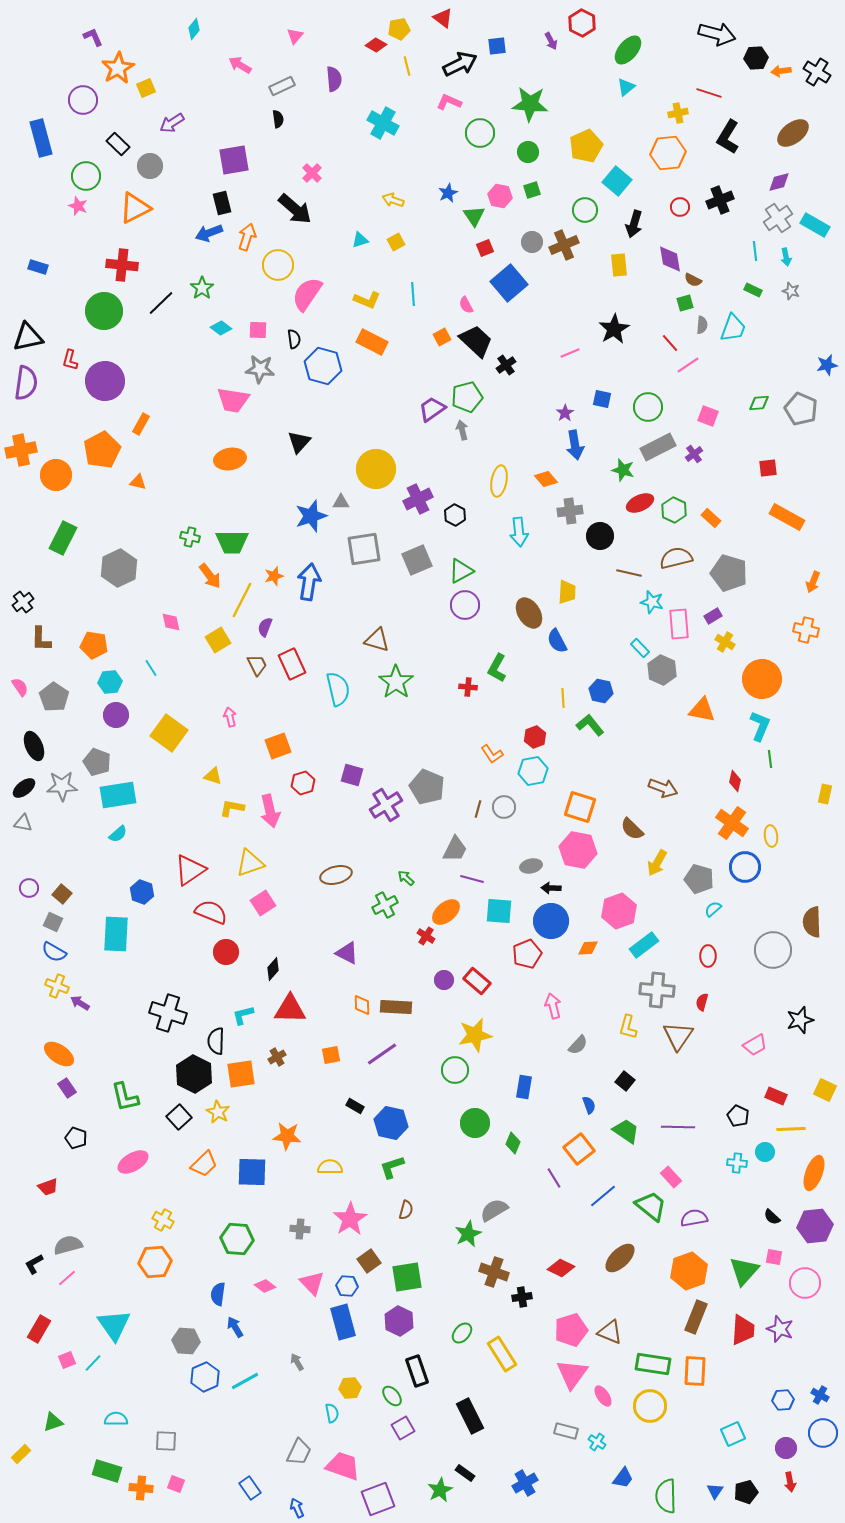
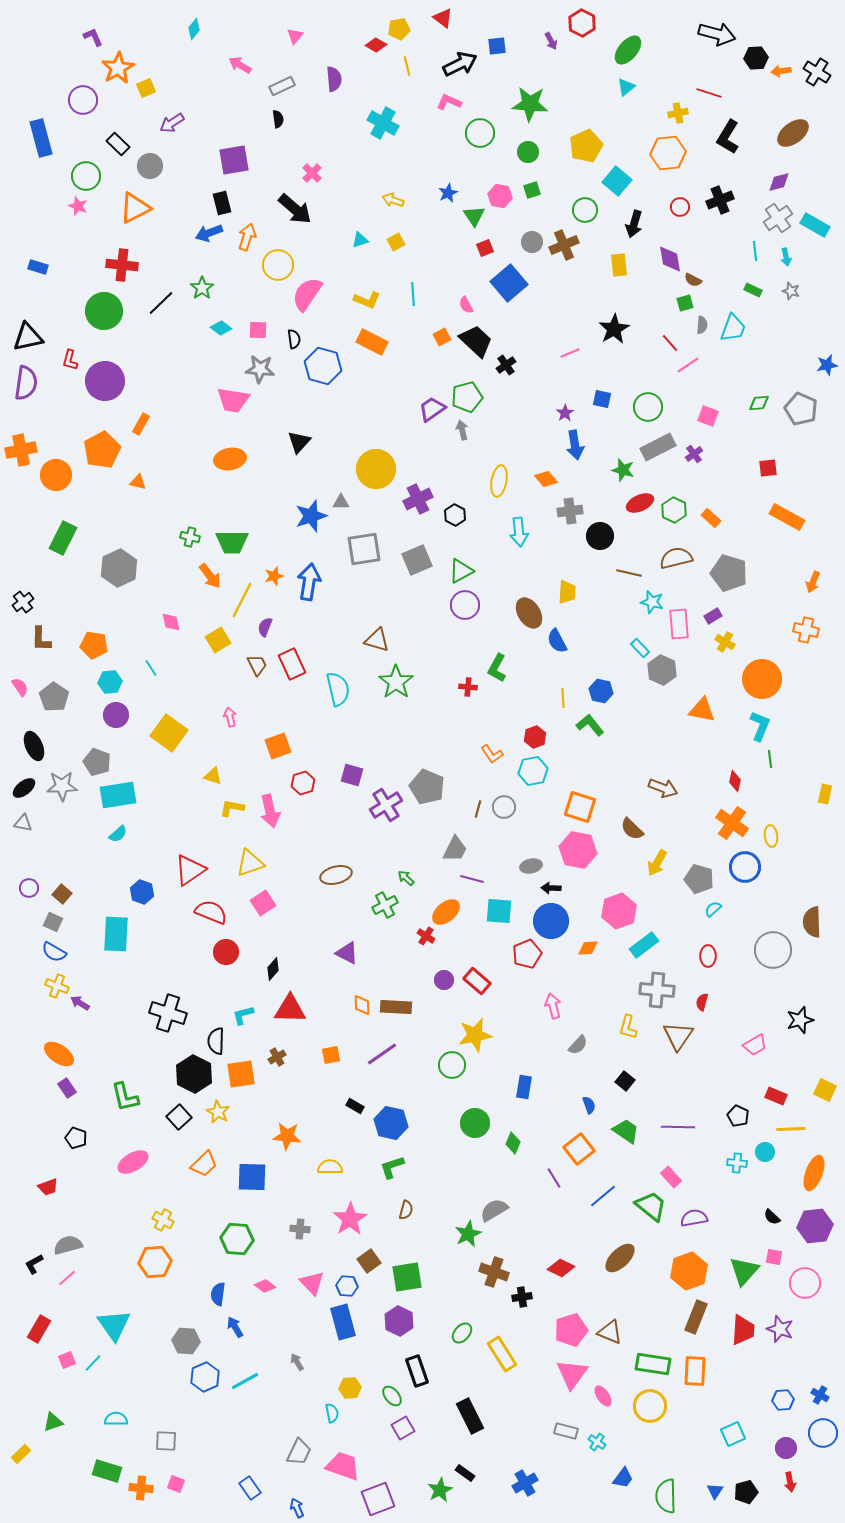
green circle at (455, 1070): moved 3 px left, 5 px up
blue square at (252, 1172): moved 5 px down
